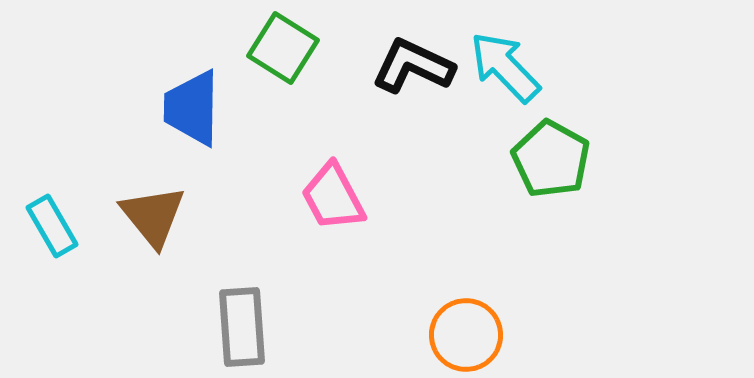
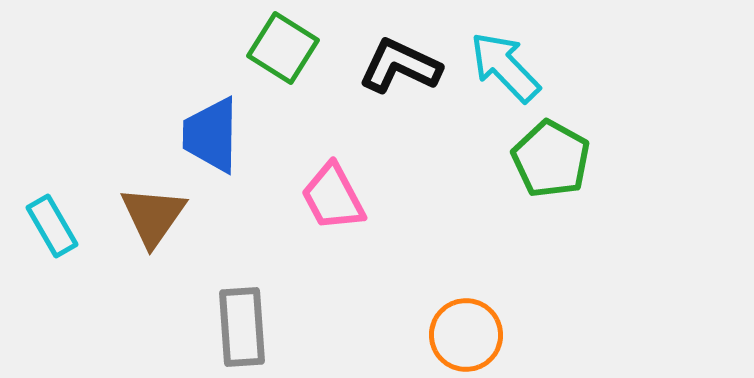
black L-shape: moved 13 px left
blue trapezoid: moved 19 px right, 27 px down
brown triangle: rotated 14 degrees clockwise
